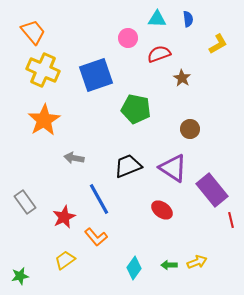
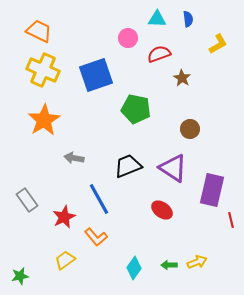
orange trapezoid: moved 6 px right, 1 px up; rotated 24 degrees counterclockwise
purple rectangle: rotated 52 degrees clockwise
gray rectangle: moved 2 px right, 2 px up
